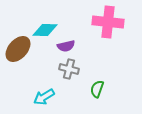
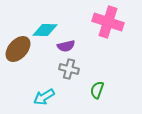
pink cross: rotated 12 degrees clockwise
green semicircle: moved 1 px down
